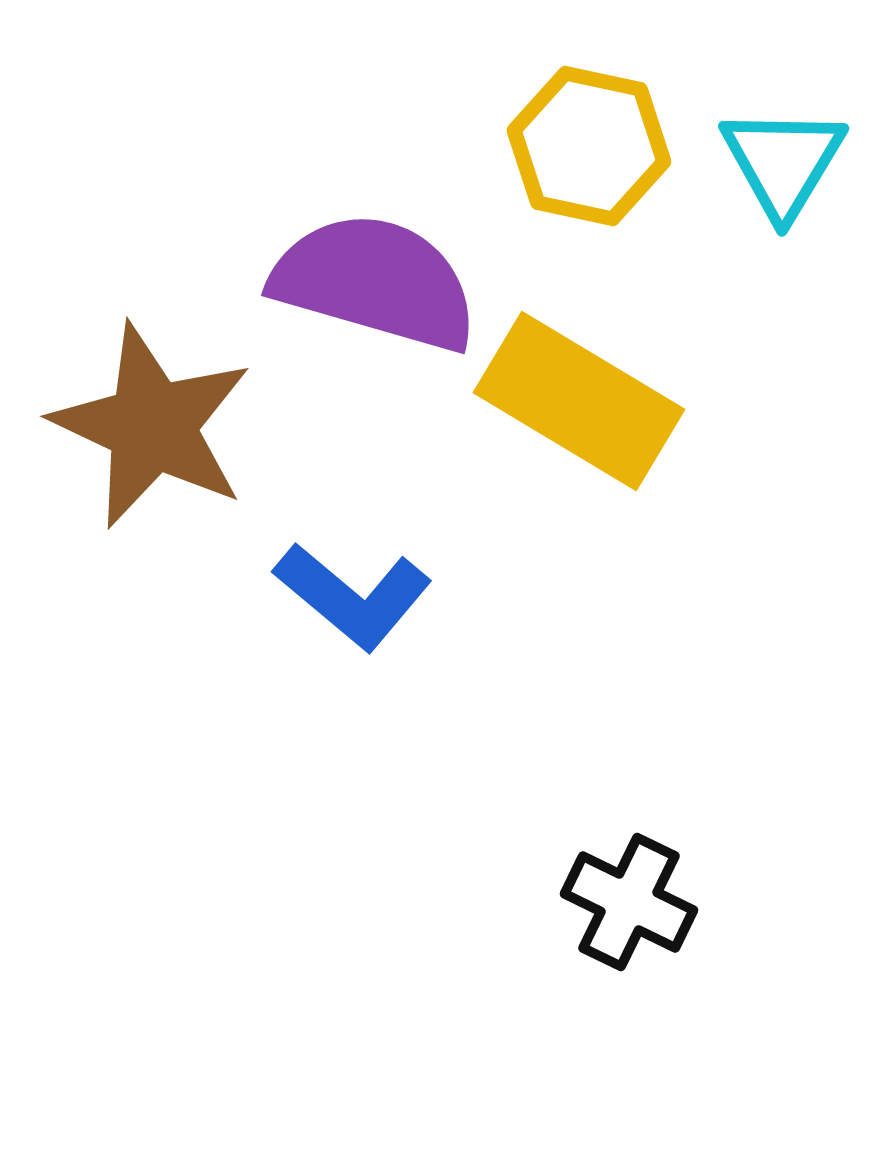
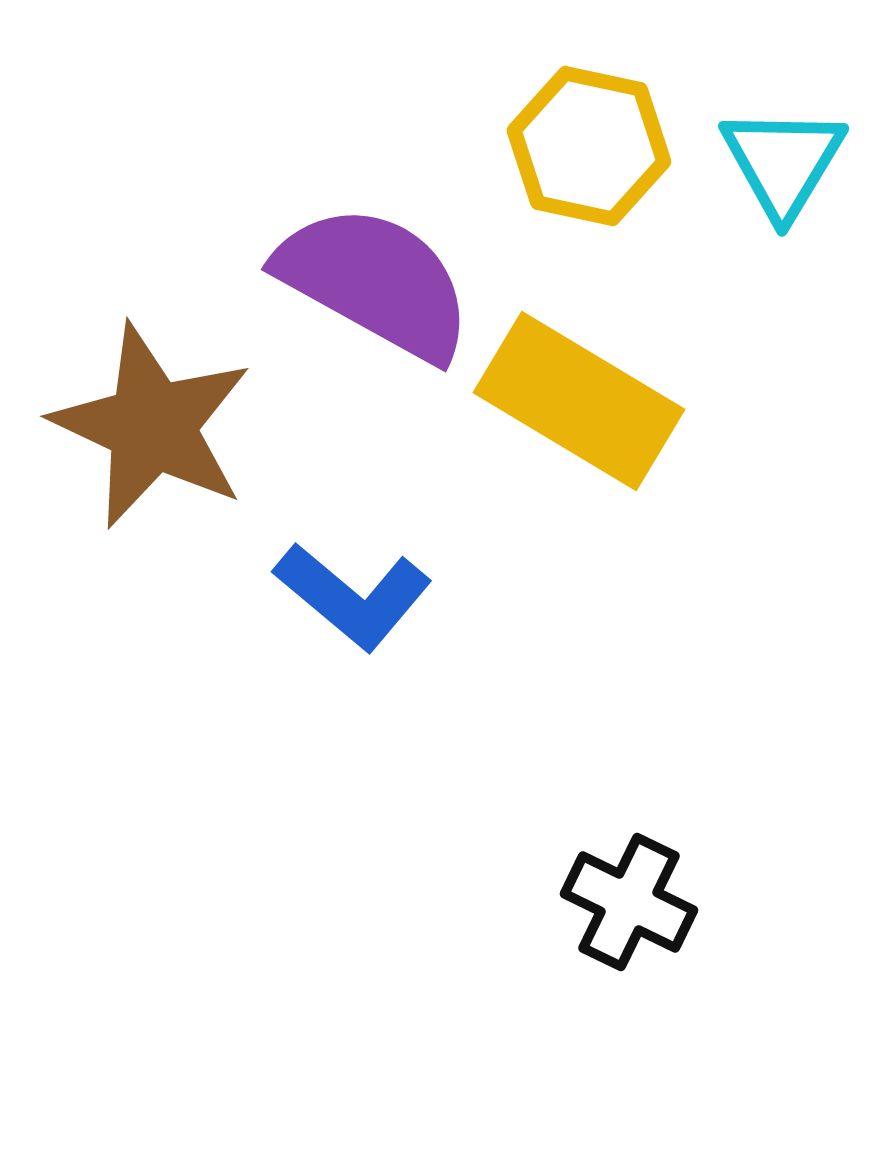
purple semicircle: rotated 13 degrees clockwise
